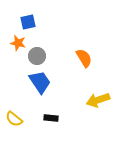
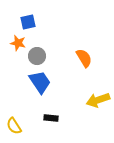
yellow semicircle: moved 7 px down; rotated 18 degrees clockwise
